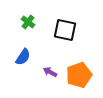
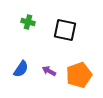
green cross: rotated 24 degrees counterclockwise
blue semicircle: moved 2 px left, 12 px down
purple arrow: moved 1 px left, 1 px up
